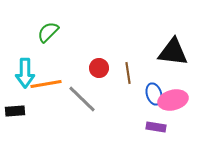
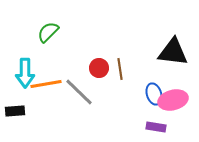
brown line: moved 8 px left, 4 px up
gray line: moved 3 px left, 7 px up
